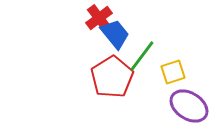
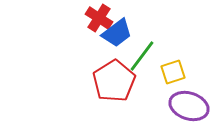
red cross: rotated 20 degrees counterclockwise
blue trapezoid: moved 2 px right, 1 px up; rotated 92 degrees clockwise
red pentagon: moved 2 px right, 4 px down
purple ellipse: rotated 15 degrees counterclockwise
